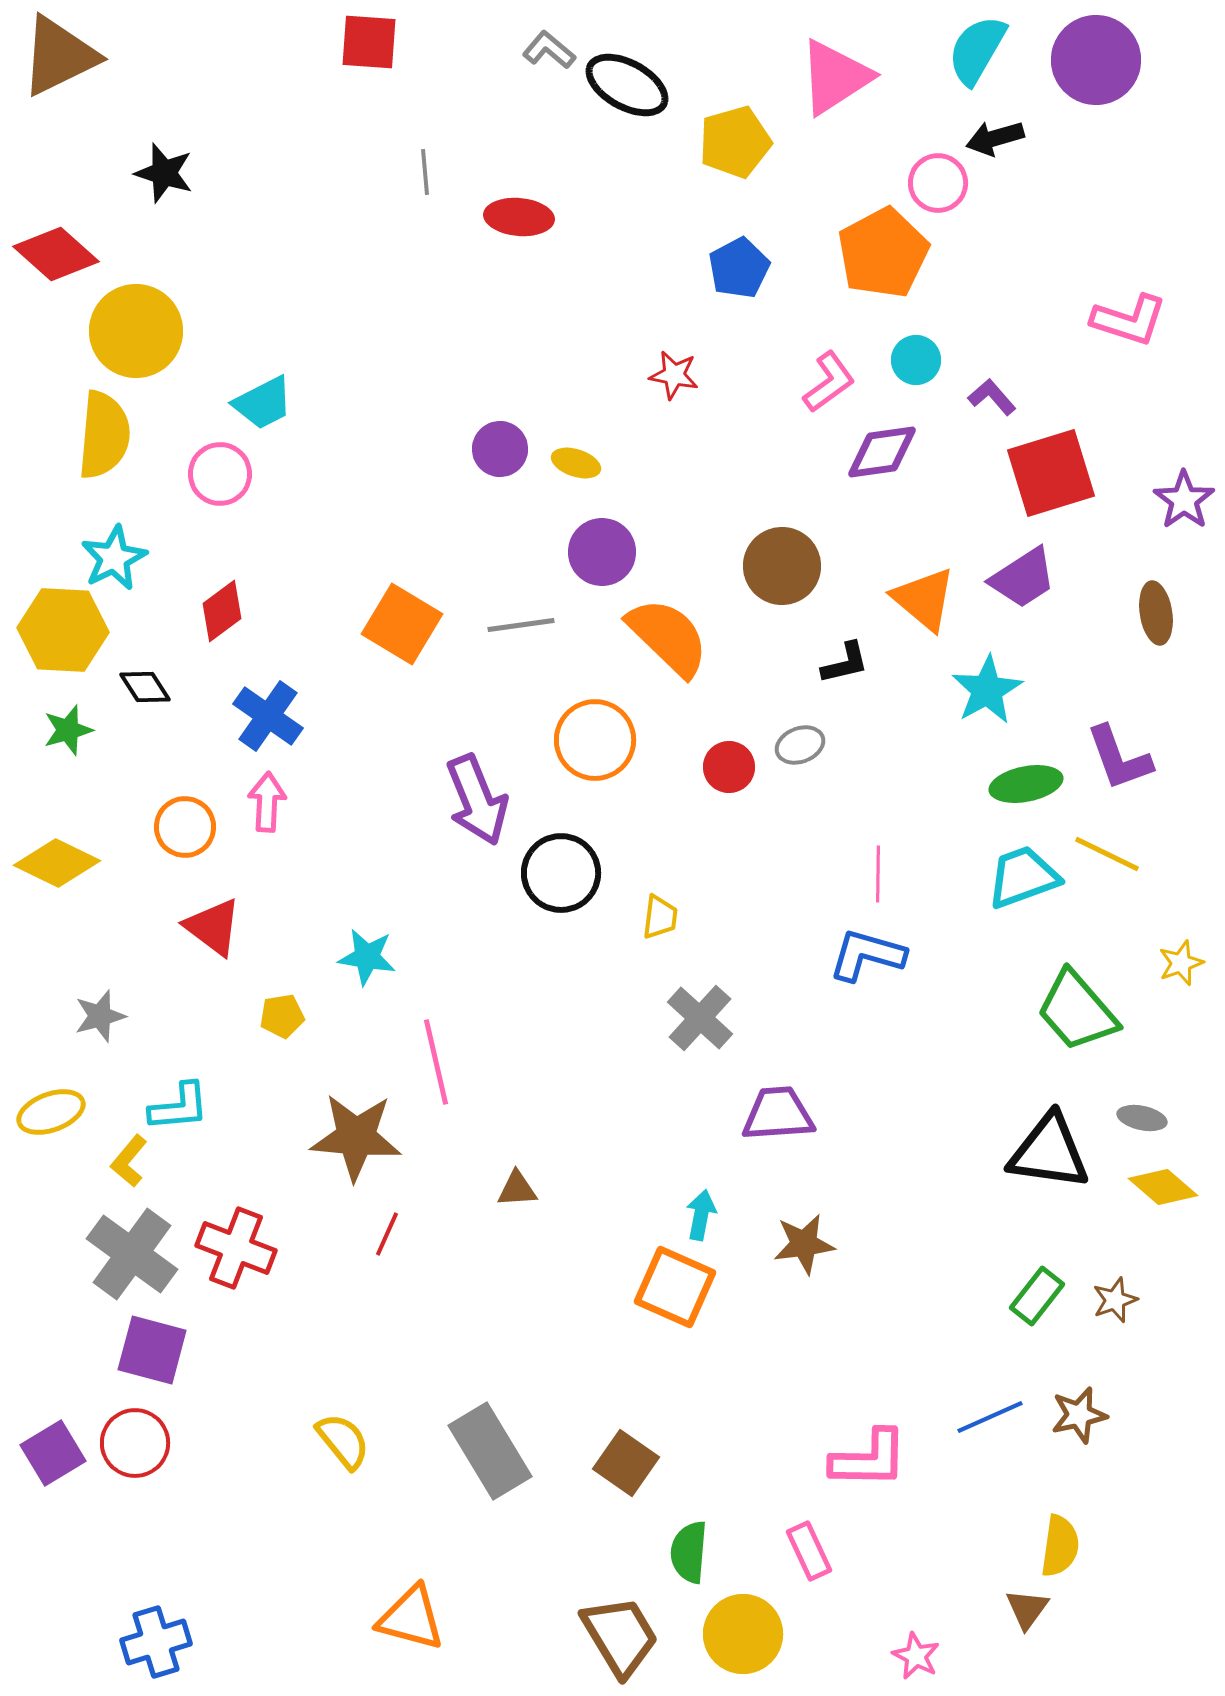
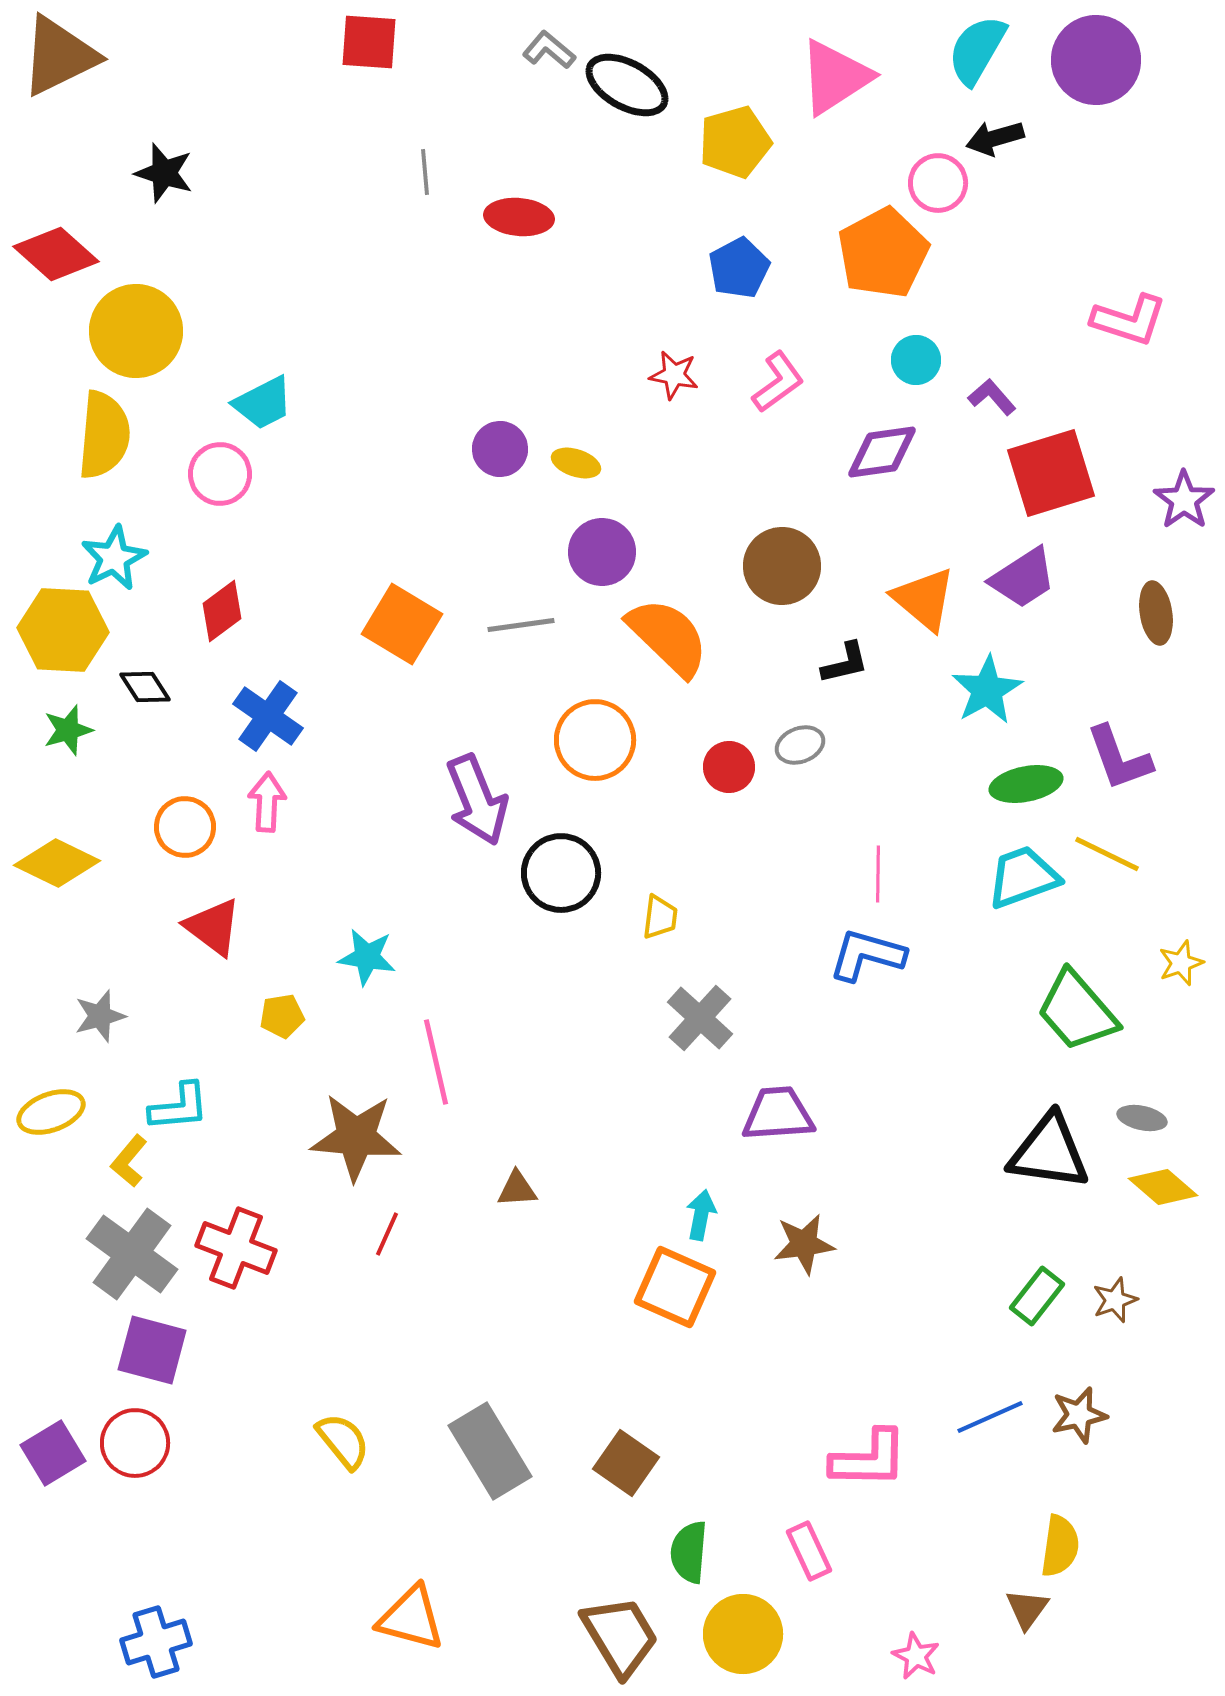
pink L-shape at (829, 382): moved 51 px left
